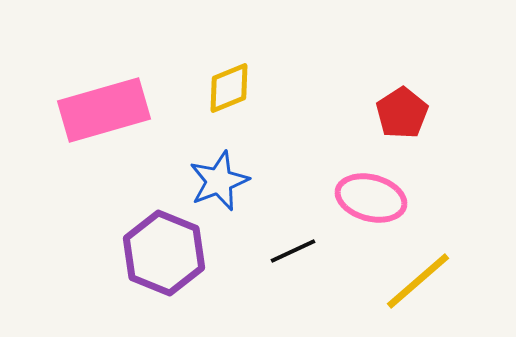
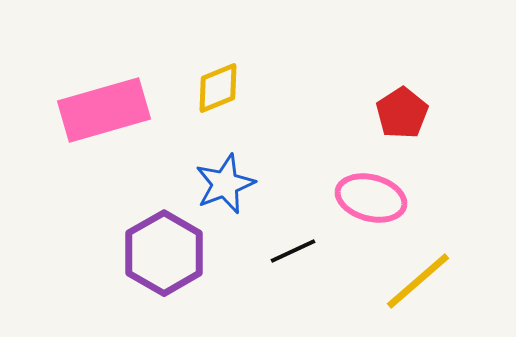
yellow diamond: moved 11 px left
blue star: moved 6 px right, 3 px down
purple hexagon: rotated 8 degrees clockwise
